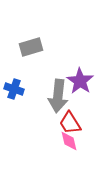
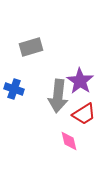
red trapezoid: moved 14 px right, 9 px up; rotated 90 degrees counterclockwise
